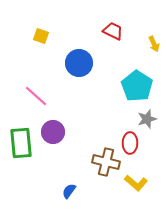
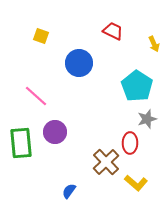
purple circle: moved 2 px right
brown cross: rotated 32 degrees clockwise
